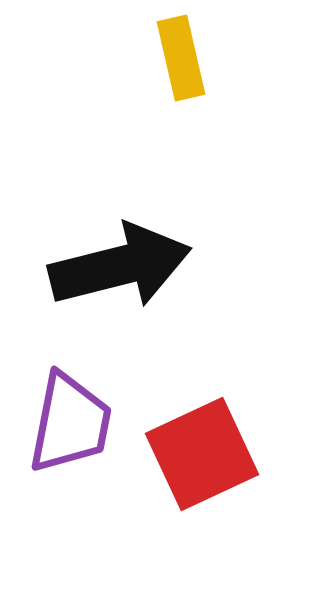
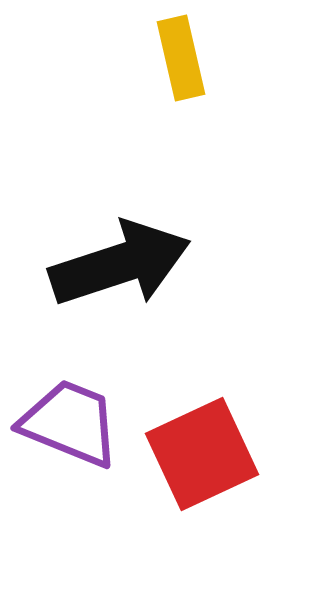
black arrow: moved 2 px up; rotated 4 degrees counterclockwise
purple trapezoid: rotated 79 degrees counterclockwise
